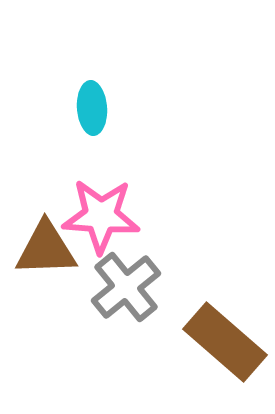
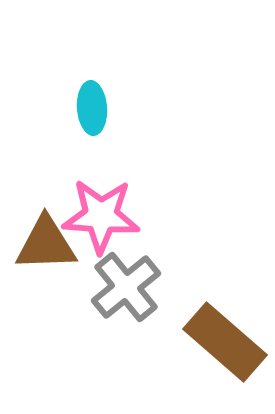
brown triangle: moved 5 px up
